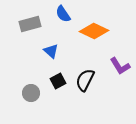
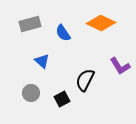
blue semicircle: moved 19 px down
orange diamond: moved 7 px right, 8 px up
blue triangle: moved 9 px left, 10 px down
black square: moved 4 px right, 18 px down
